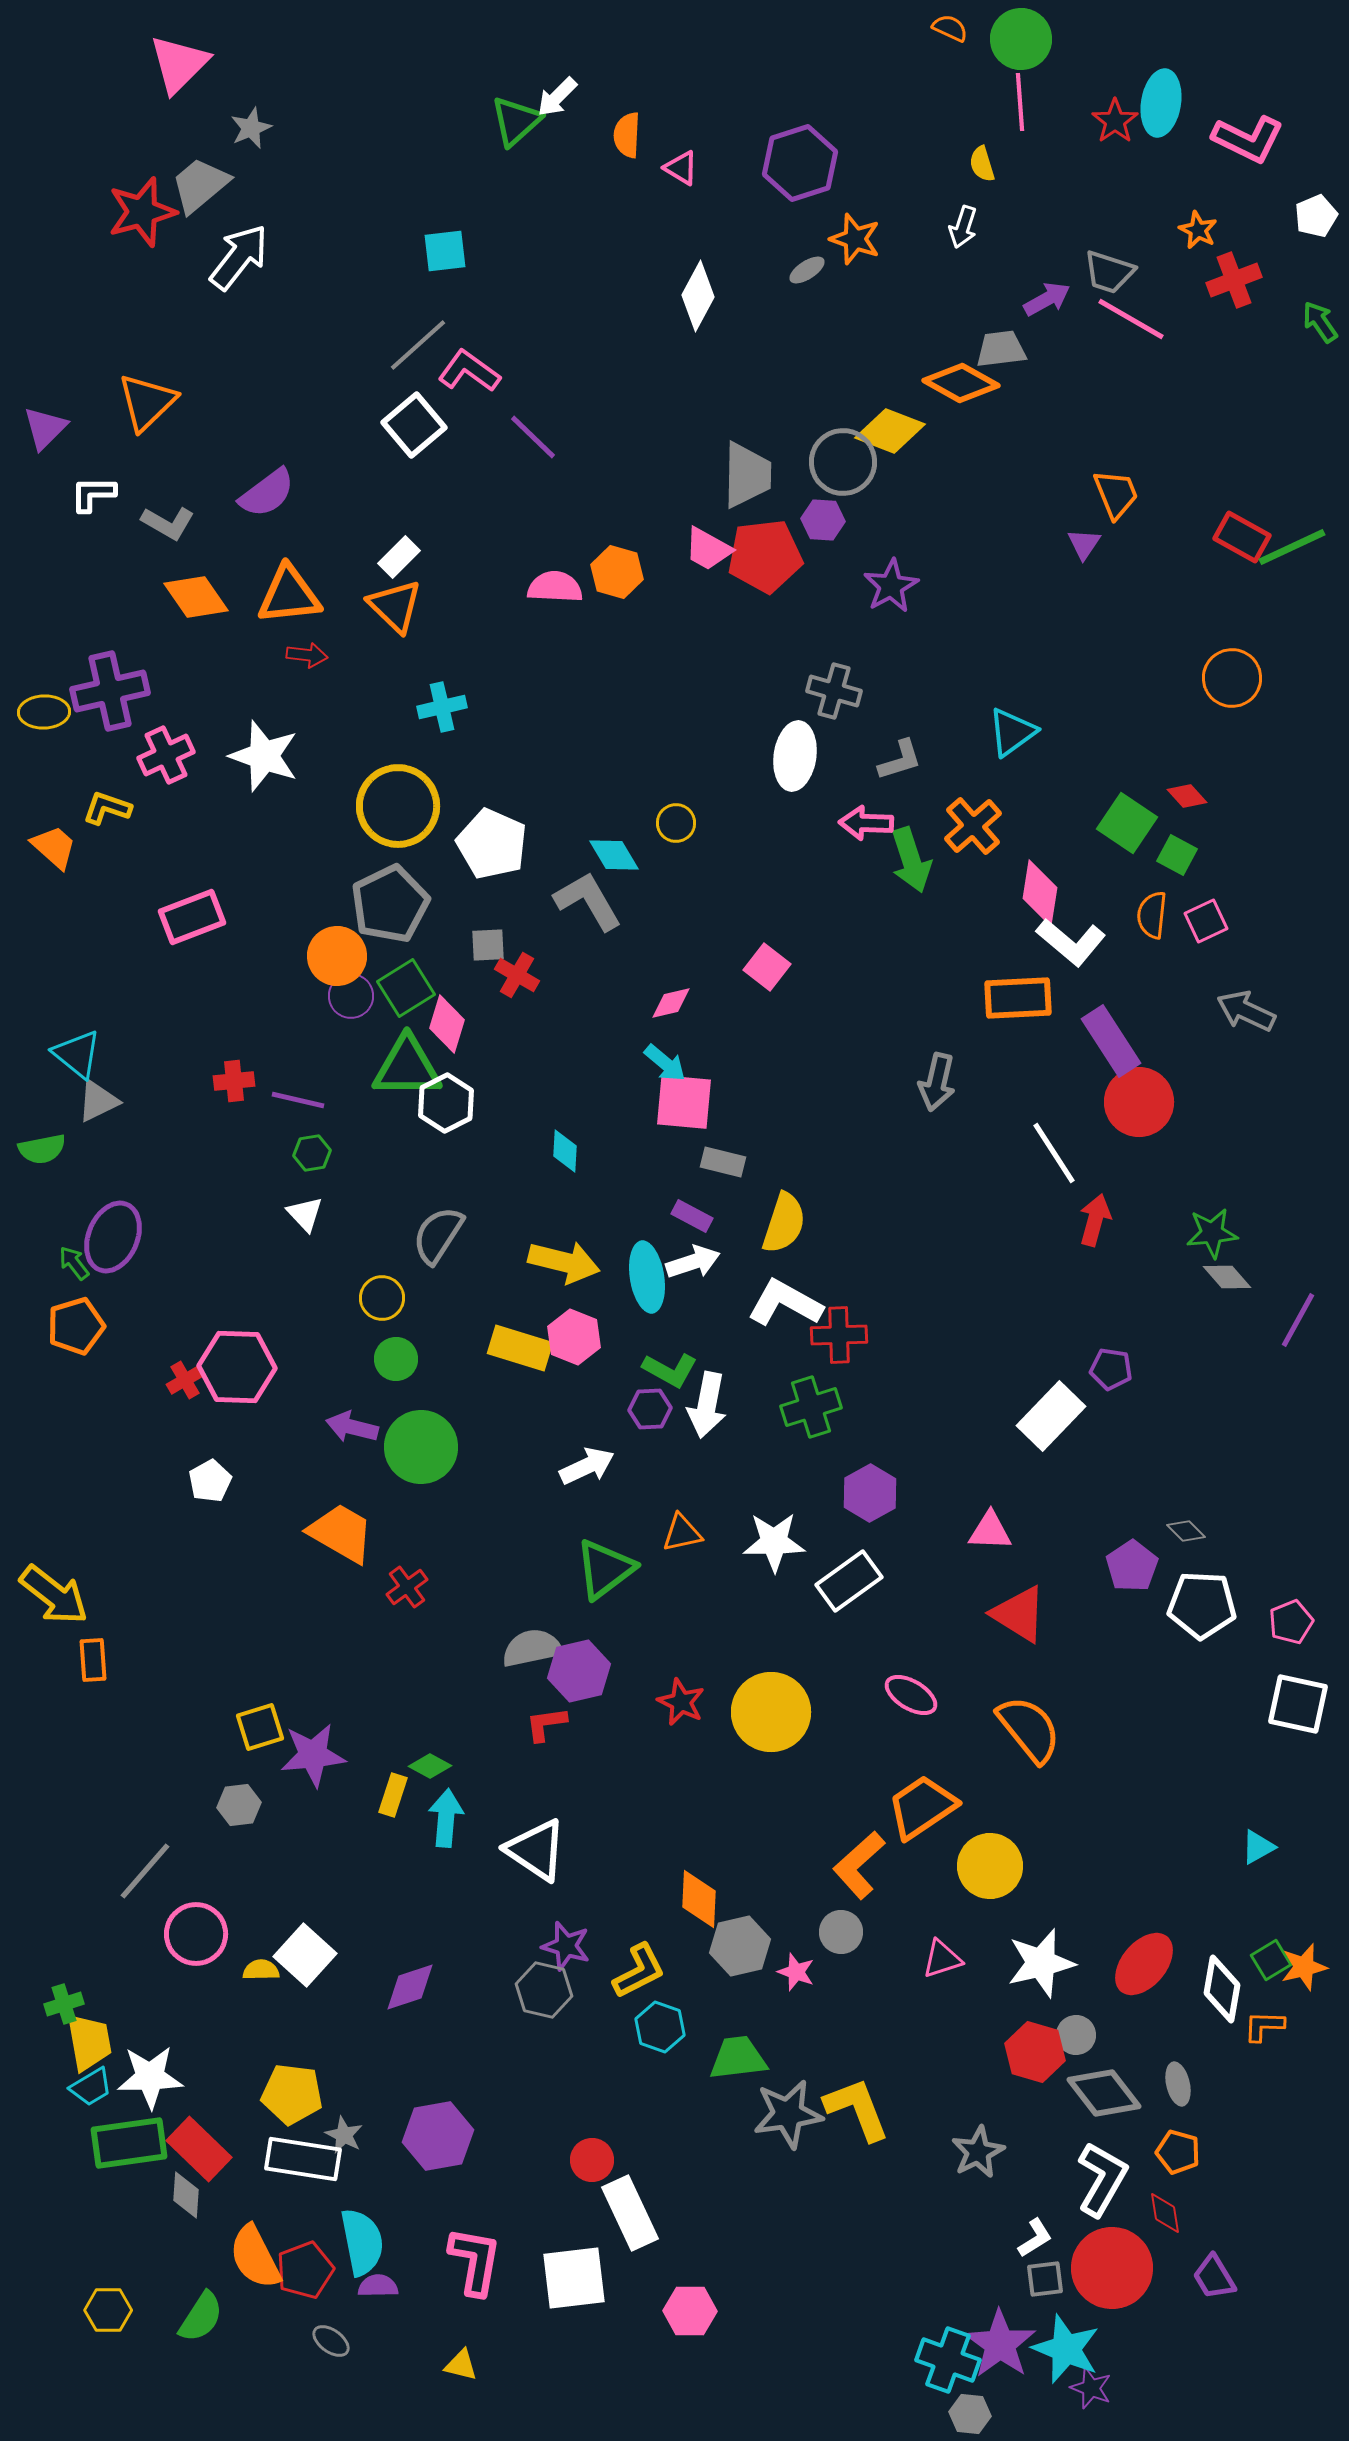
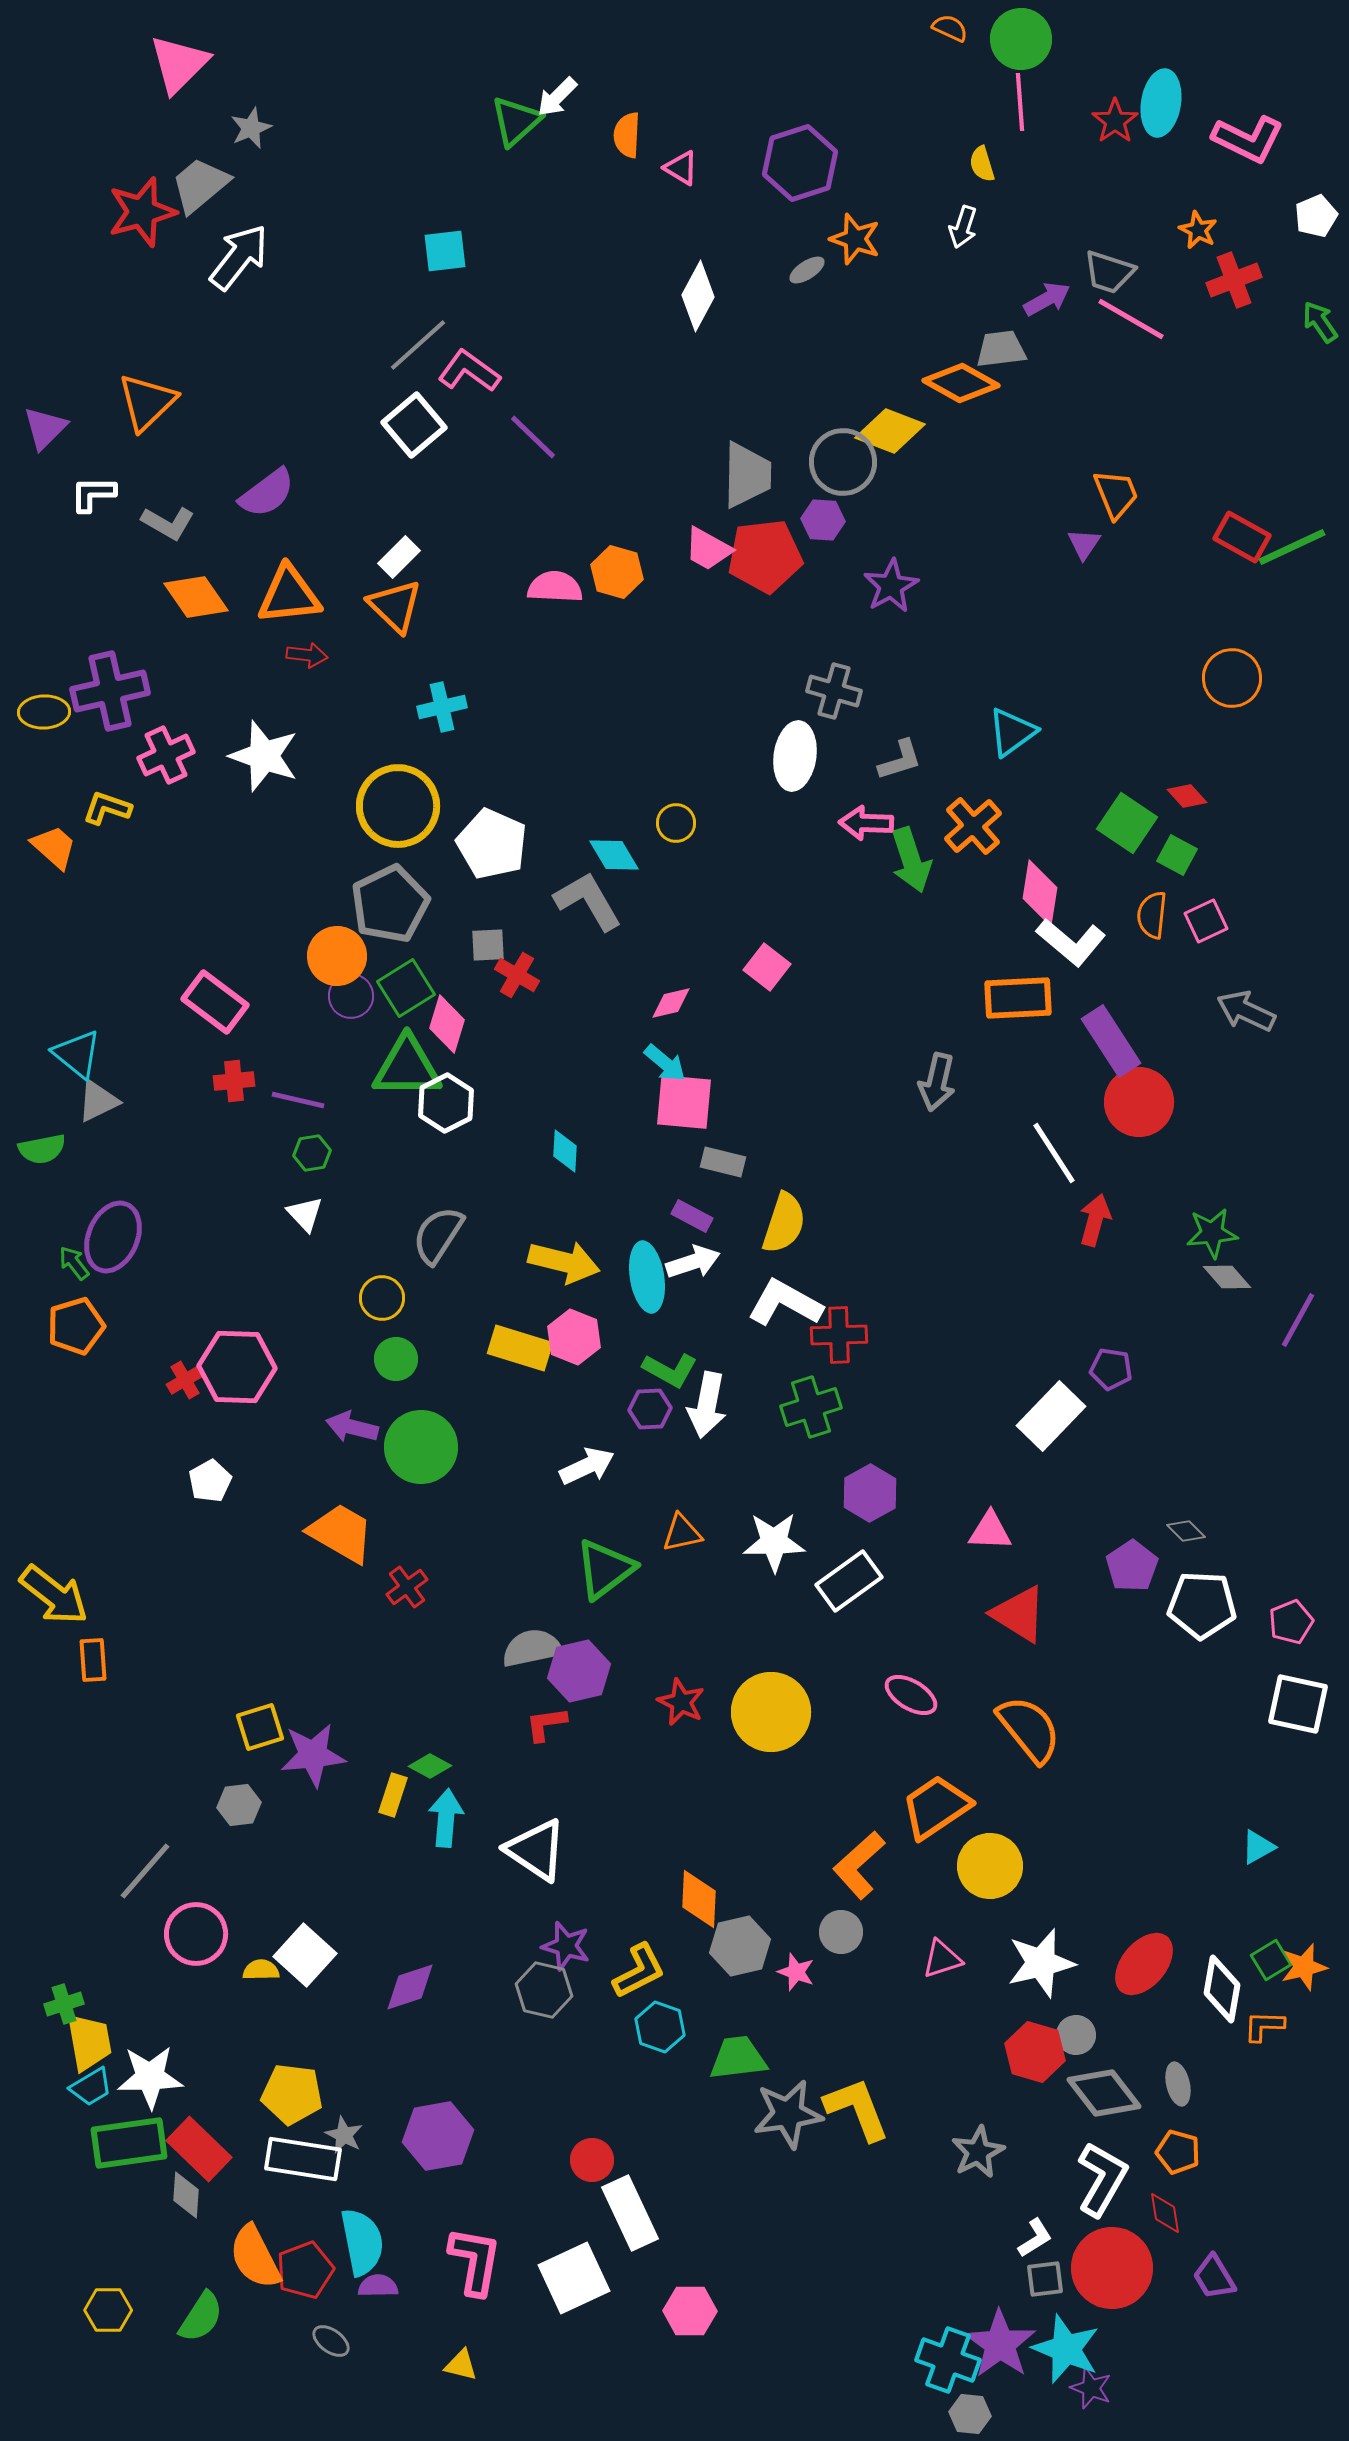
pink rectangle at (192, 917): moved 23 px right, 85 px down; rotated 58 degrees clockwise
orange trapezoid at (922, 1807): moved 14 px right
white square at (574, 2278): rotated 18 degrees counterclockwise
